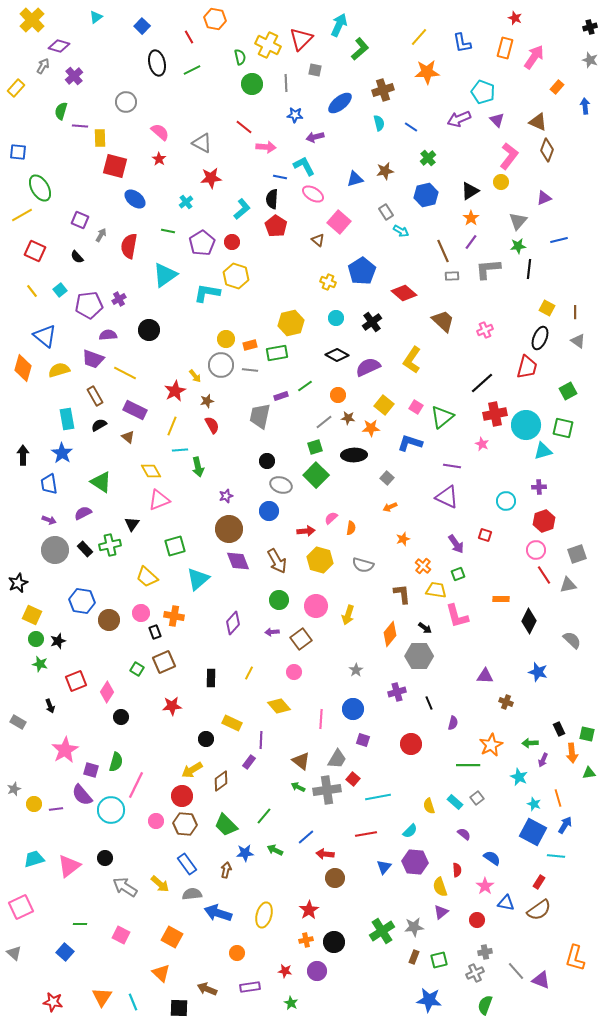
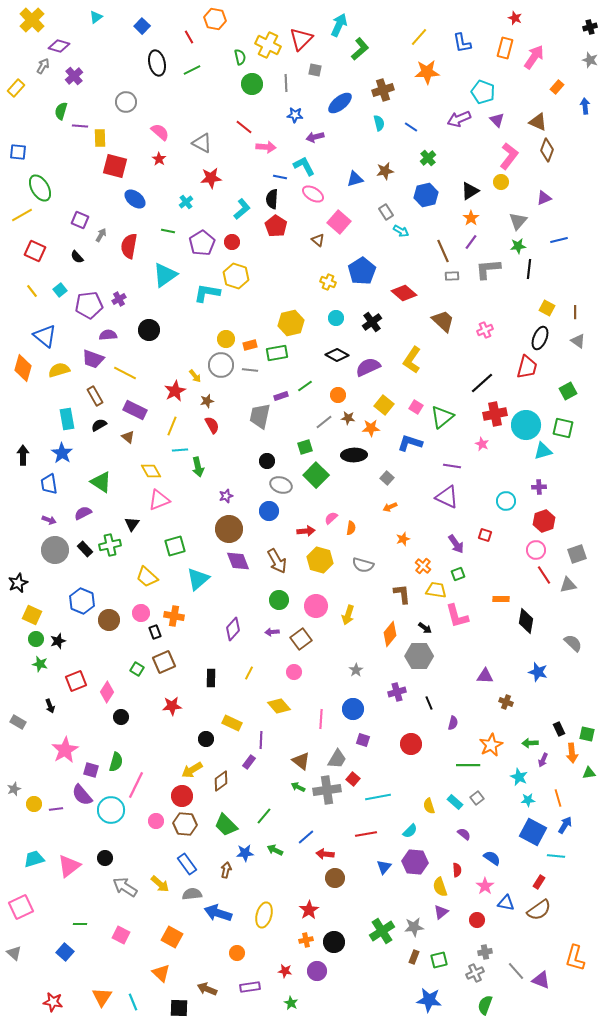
green square at (315, 447): moved 10 px left
blue hexagon at (82, 601): rotated 15 degrees clockwise
black diamond at (529, 621): moved 3 px left; rotated 15 degrees counterclockwise
purple diamond at (233, 623): moved 6 px down
gray semicircle at (572, 640): moved 1 px right, 3 px down
cyan star at (534, 804): moved 6 px left, 4 px up; rotated 24 degrees counterclockwise
